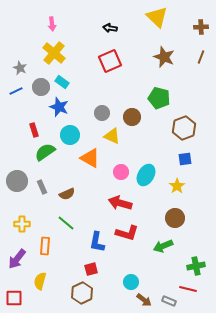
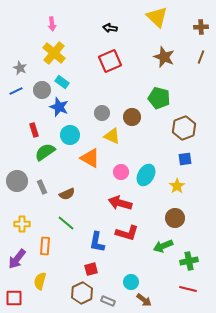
gray circle at (41, 87): moved 1 px right, 3 px down
green cross at (196, 266): moved 7 px left, 5 px up
gray rectangle at (169, 301): moved 61 px left
